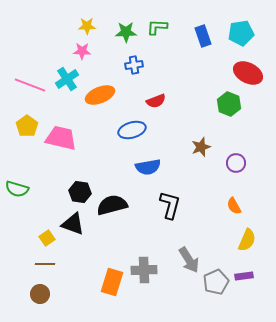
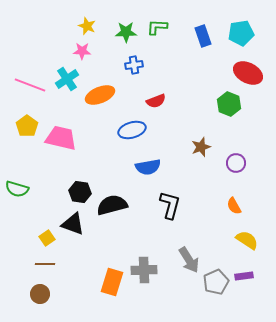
yellow star: rotated 24 degrees clockwise
yellow semicircle: rotated 80 degrees counterclockwise
